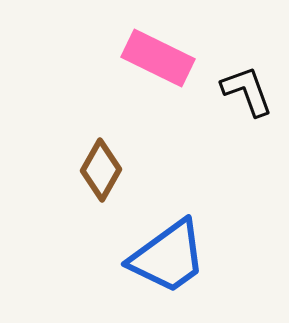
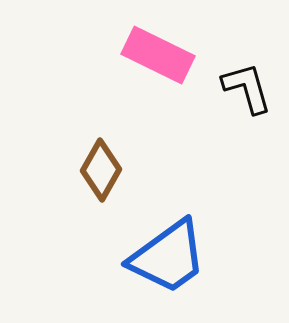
pink rectangle: moved 3 px up
black L-shape: moved 3 px up; rotated 4 degrees clockwise
